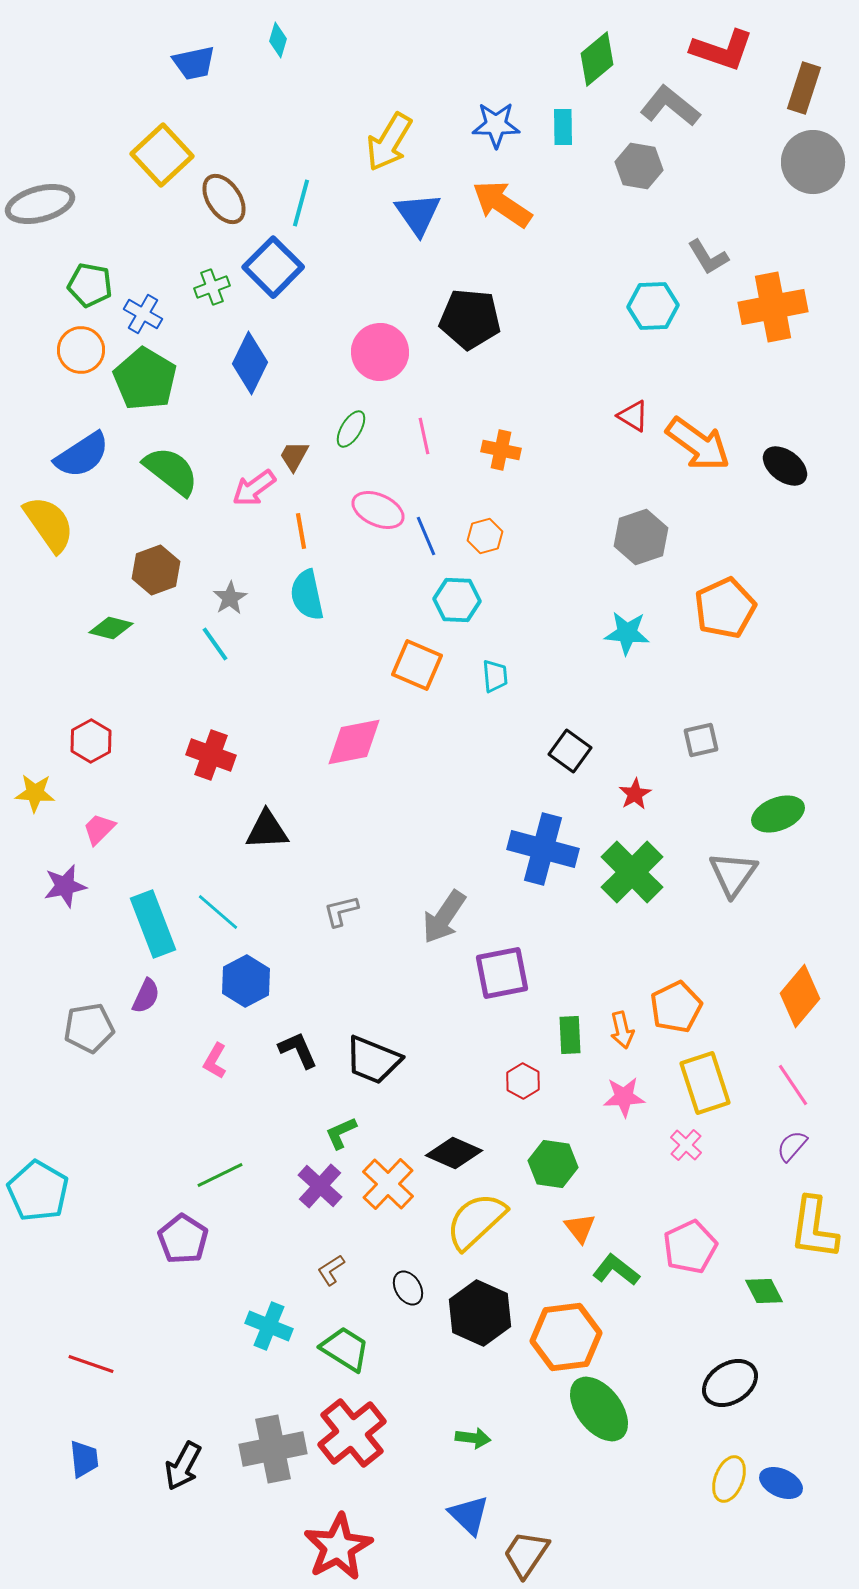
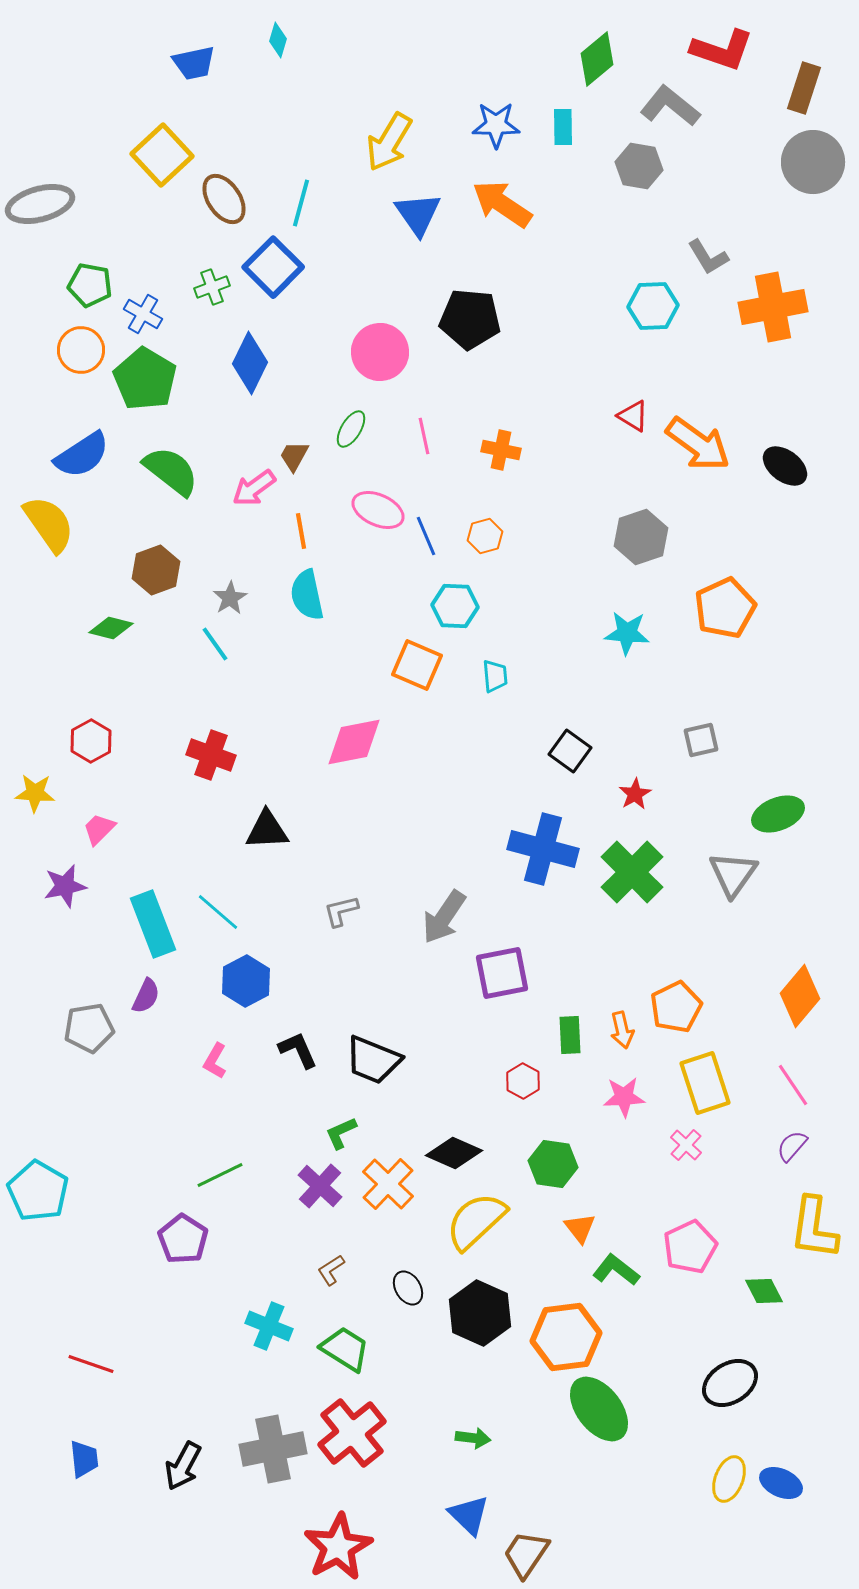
cyan hexagon at (457, 600): moved 2 px left, 6 px down
